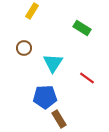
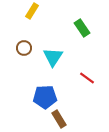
green rectangle: rotated 24 degrees clockwise
cyan triangle: moved 6 px up
